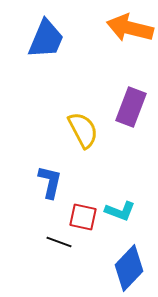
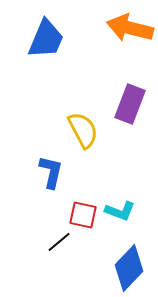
purple rectangle: moved 1 px left, 3 px up
blue L-shape: moved 1 px right, 10 px up
red square: moved 2 px up
black line: rotated 60 degrees counterclockwise
